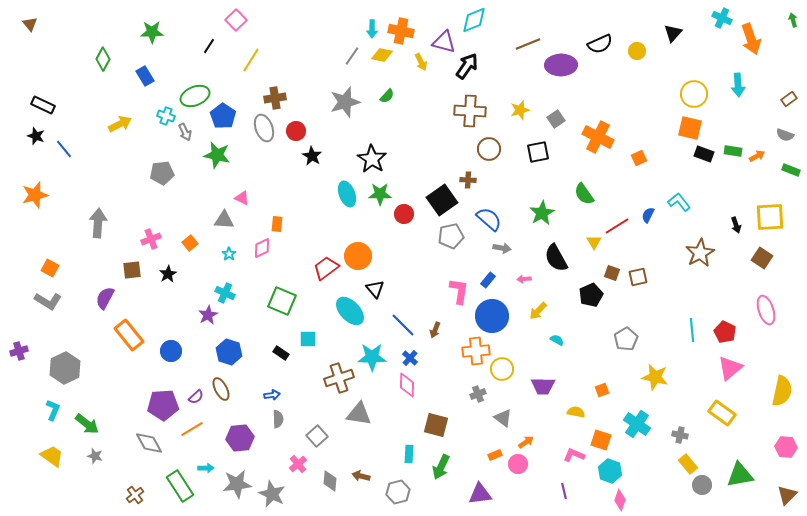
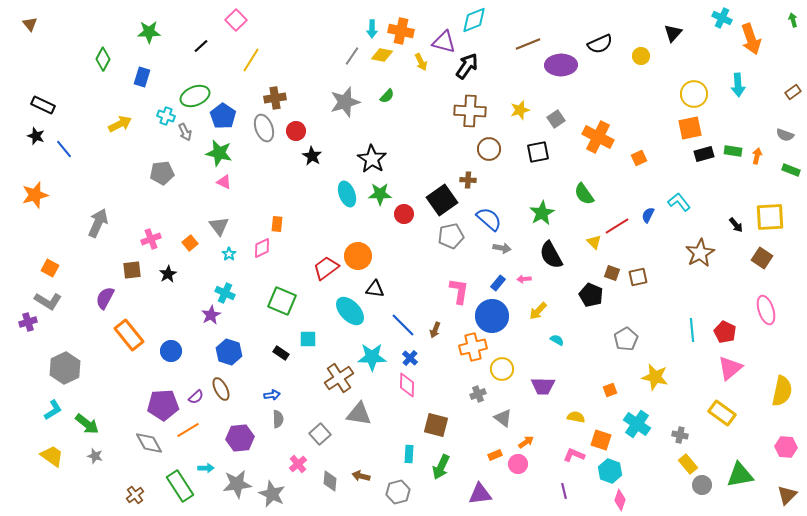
green star at (152, 32): moved 3 px left
black line at (209, 46): moved 8 px left; rotated 14 degrees clockwise
yellow circle at (637, 51): moved 4 px right, 5 px down
blue rectangle at (145, 76): moved 3 px left, 1 px down; rotated 48 degrees clockwise
brown rectangle at (789, 99): moved 4 px right, 7 px up
orange square at (690, 128): rotated 25 degrees counterclockwise
black rectangle at (704, 154): rotated 36 degrees counterclockwise
green star at (217, 155): moved 2 px right, 2 px up
orange arrow at (757, 156): rotated 49 degrees counterclockwise
pink triangle at (242, 198): moved 18 px left, 16 px up
gray triangle at (224, 220): moved 5 px left, 6 px down; rotated 50 degrees clockwise
gray arrow at (98, 223): rotated 20 degrees clockwise
black arrow at (736, 225): rotated 21 degrees counterclockwise
yellow triangle at (594, 242): rotated 14 degrees counterclockwise
black semicircle at (556, 258): moved 5 px left, 3 px up
blue rectangle at (488, 280): moved 10 px right, 3 px down
black triangle at (375, 289): rotated 42 degrees counterclockwise
black pentagon at (591, 295): rotated 25 degrees counterclockwise
purple star at (208, 315): moved 3 px right
purple cross at (19, 351): moved 9 px right, 29 px up
orange cross at (476, 351): moved 3 px left, 4 px up; rotated 8 degrees counterclockwise
brown cross at (339, 378): rotated 16 degrees counterclockwise
orange square at (602, 390): moved 8 px right
cyan L-shape at (53, 410): rotated 35 degrees clockwise
yellow semicircle at (576, 412): moved 5 px down
orange line at (192, 429): moved 4 px left, 1 px down
gray square at (317, 436): moved 3 px right, 2 px up
